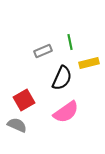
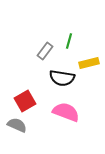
green line: moved 1 px left, 1 px up; rotated 28 degrees clockwise
gray rectangle: moved 2 px right; rotated 30 degrees counterclockwise
black semicircle: rotated 75 degrees clockwise
red square: moved 1 px right, 1 px down
pink semicircle: rotated 124 degrees counterclockwise
